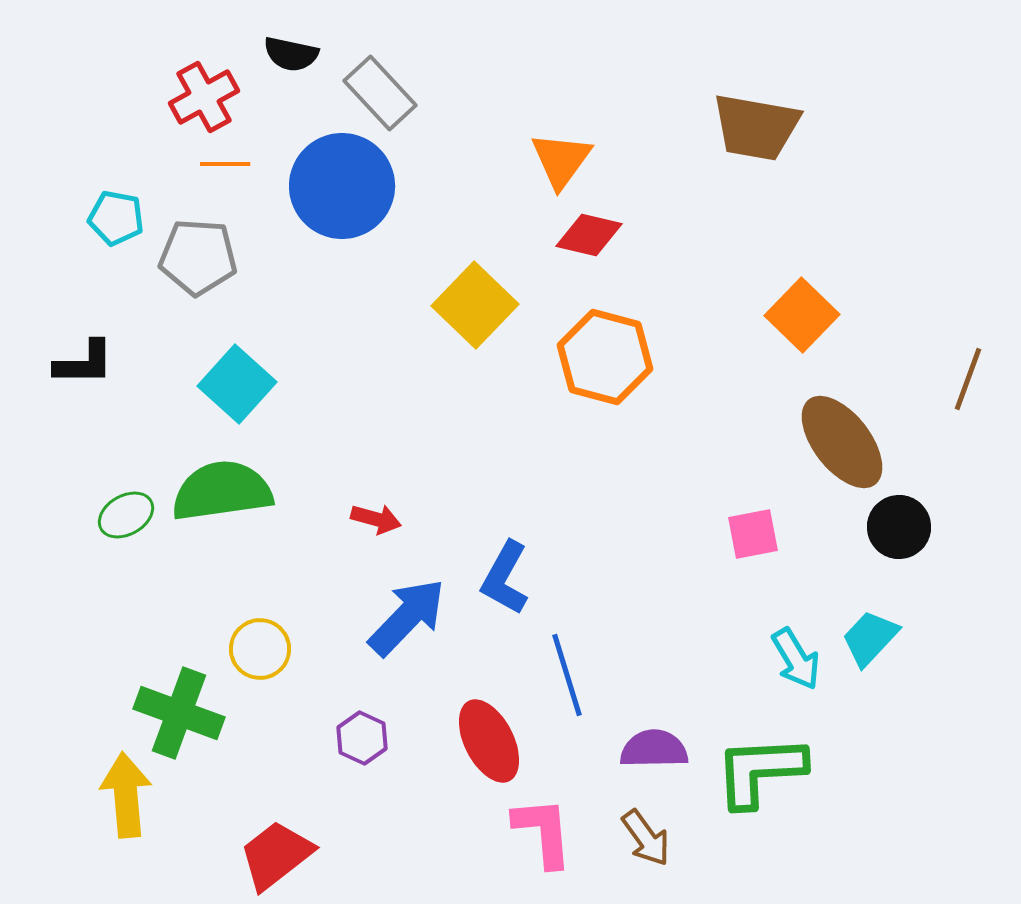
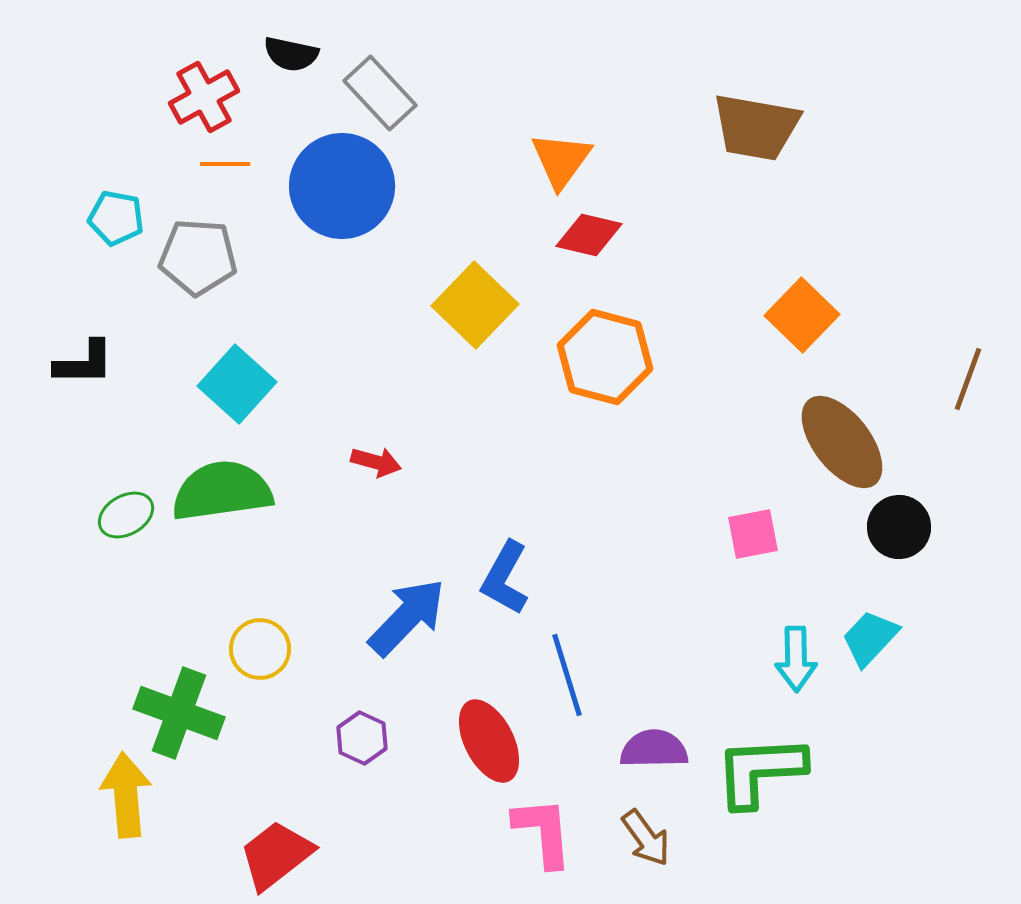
red arrow: moved 57 px up
cyan arrow: rotated 30 degrees clockwise
